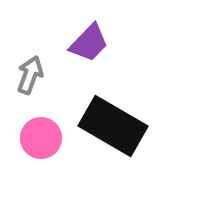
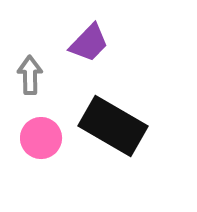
gray arrow: rotated 21 degrees counterclockwise
